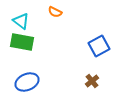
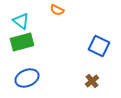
orange semicircle: moved 2 px right, 2 px up
green rectangle: rotated 25 degrees counterclockwise
blue square: rotated 35 degrees counterclockwise
blue ellipse: moved 4 px up
